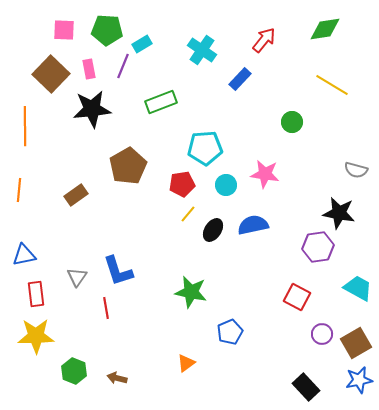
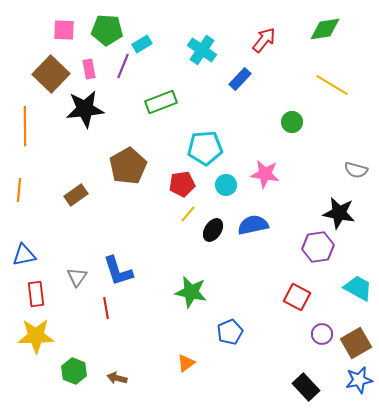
black star at (92, 109): moved 7 px left
